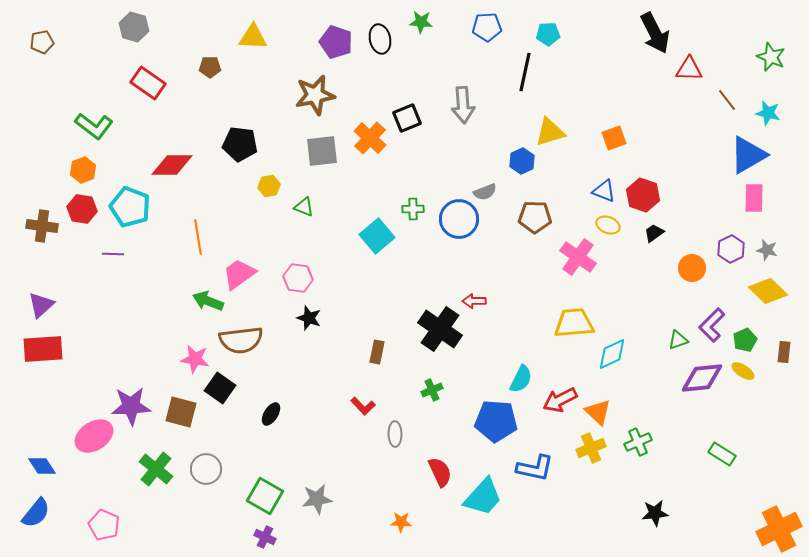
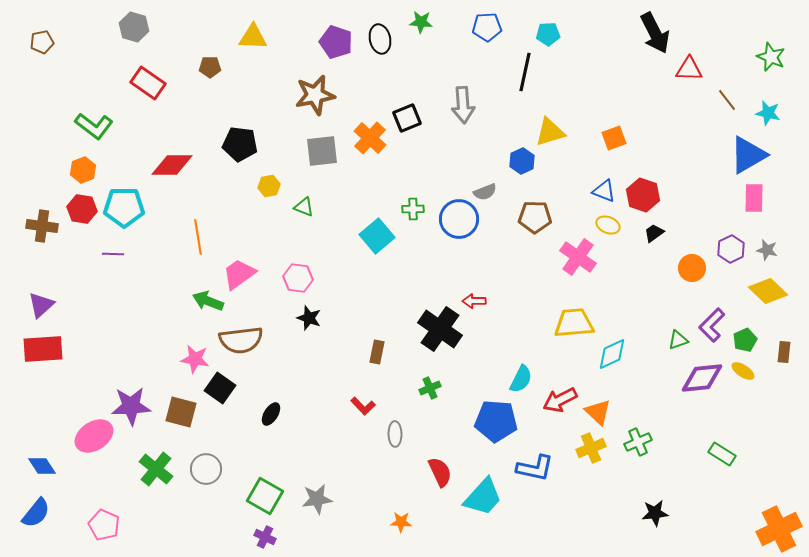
cyan pentagon at (130, 207): moved 6 px left; rotated 21 degrees counterclockwise
green cross at (432, 390): moved 2 px left, 2 px up
